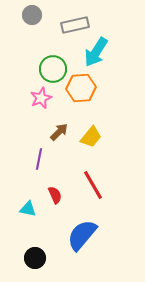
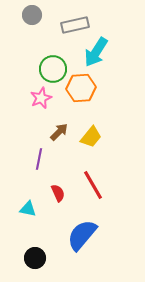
red semicircle: moved 3 px right, 2 px up
